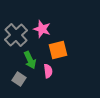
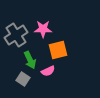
pink star: moved 1 px right; rotated 18 degrees counterclockwise
gray cross: rotated 10 degrees clockwise
pink semicircle: rotated 72 degrees clockwise
gray square: moved 4 px right
